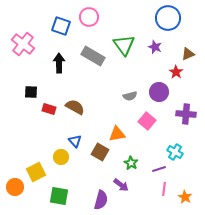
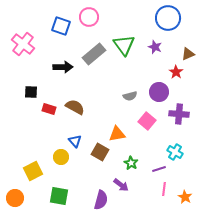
gray rectangle: moved 1 px right, 2 px up; rotated 70 degrees counterclockwise
black arrow: moved 4 px right, 4 px down; rotated 90 degrees clockwise
purple cross: moved 7 px left
yellow square: moved 3 px left, 1 px up
orange circle: moved 11 px down
